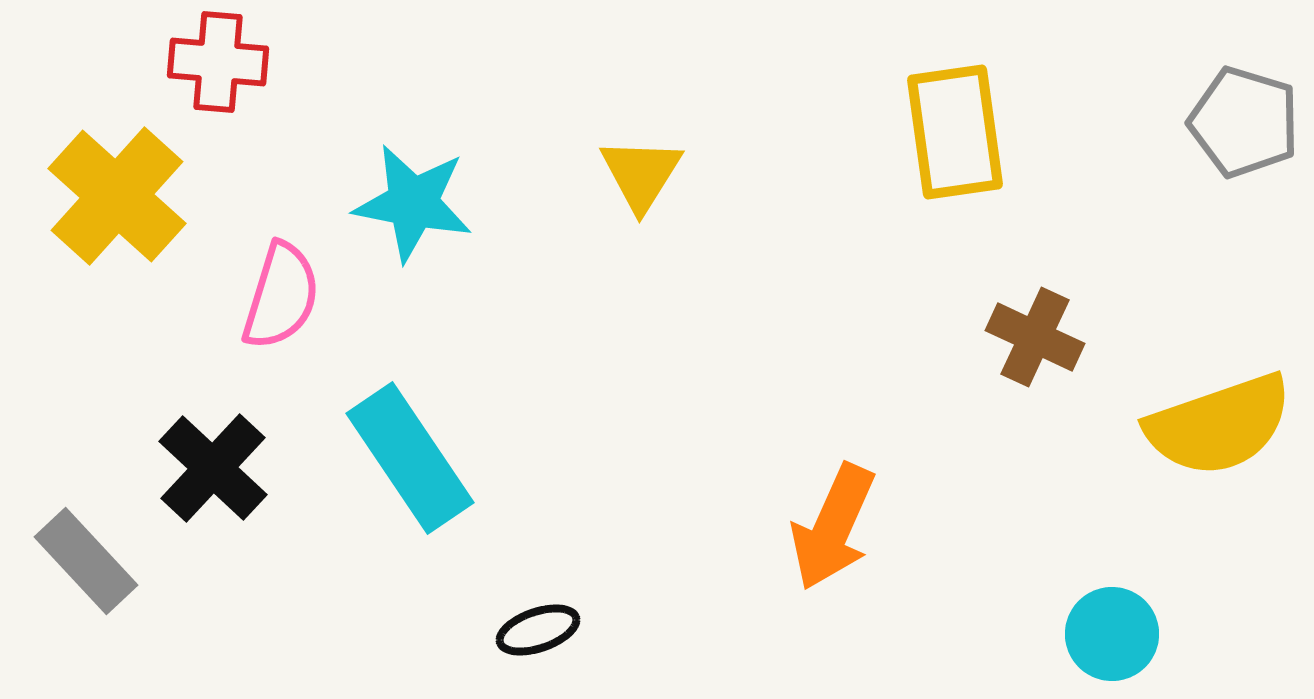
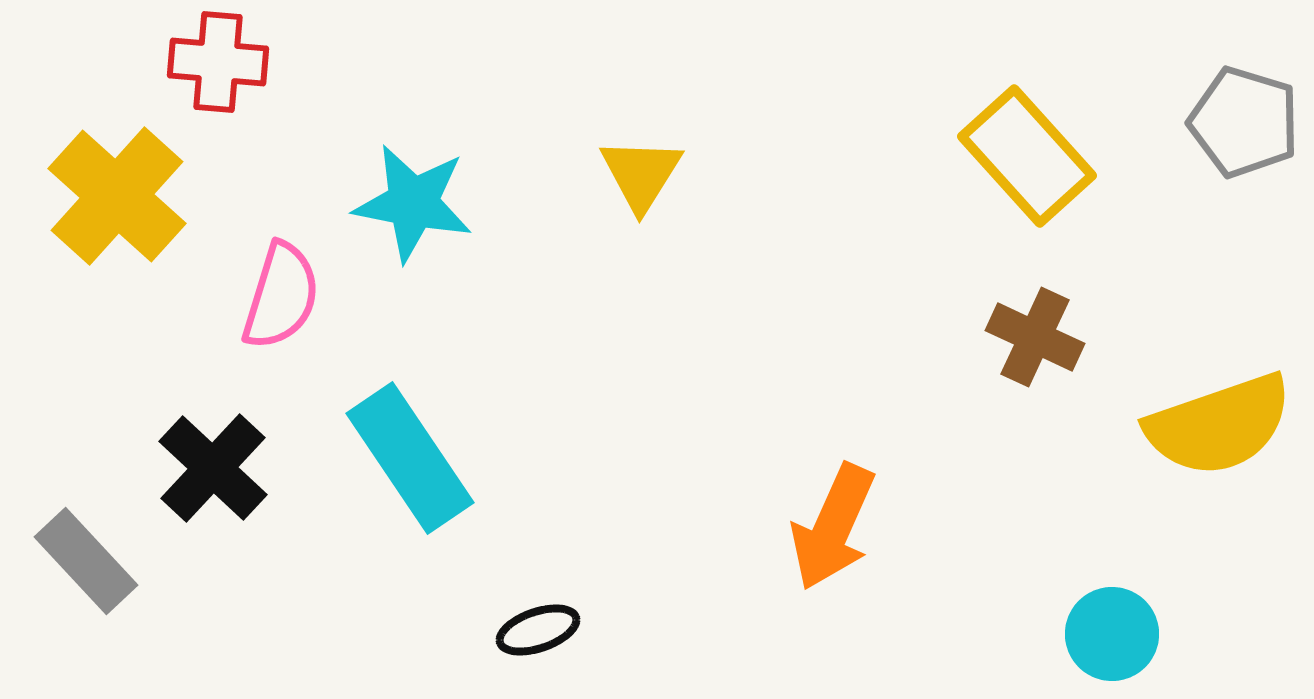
yellow rectangle: moved 72 px right, 24 px down; rotated 34 degrees counterclockwise
